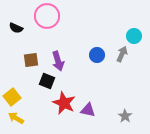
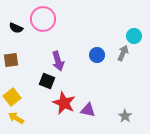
pink circle: moved 4 px left, 3 px down
gray arrow: moved 1 px right, 1 px up
brown square: moved 20 px left
